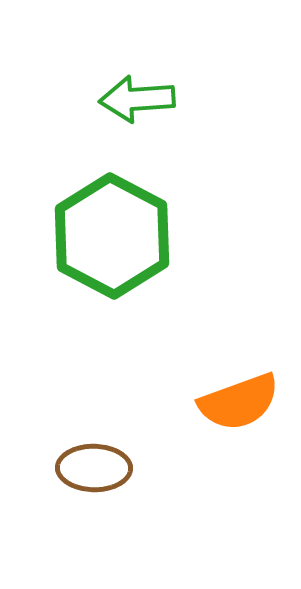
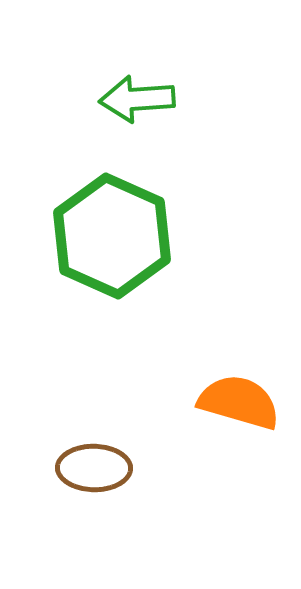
green hexagon: rotated 4 degrees counterclockwise
orange semicircle: rotated 144 degrees counterclockwise
